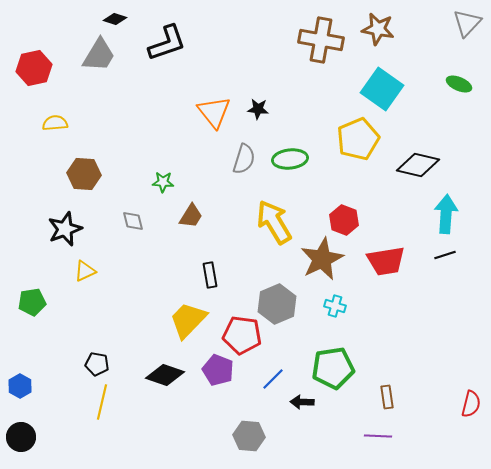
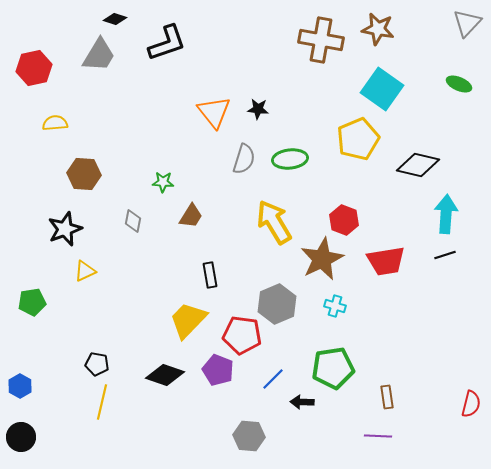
gray diamond at (133, 221): rotated 25 degrees clockwise
